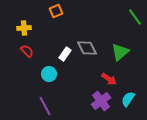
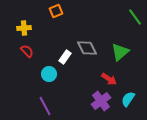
white rectangle: moved 3 px down
